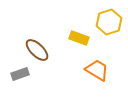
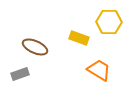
yellow hexagon: rotated 20 degrees clockwise
brown ellipse: moved 2 px left, 3 px up; rotated 20 degrees counterclockwise
orange trapezoid: moved 2 px right
